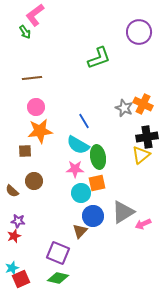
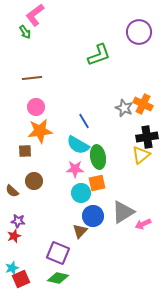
green L-shape: moved 3 px up
